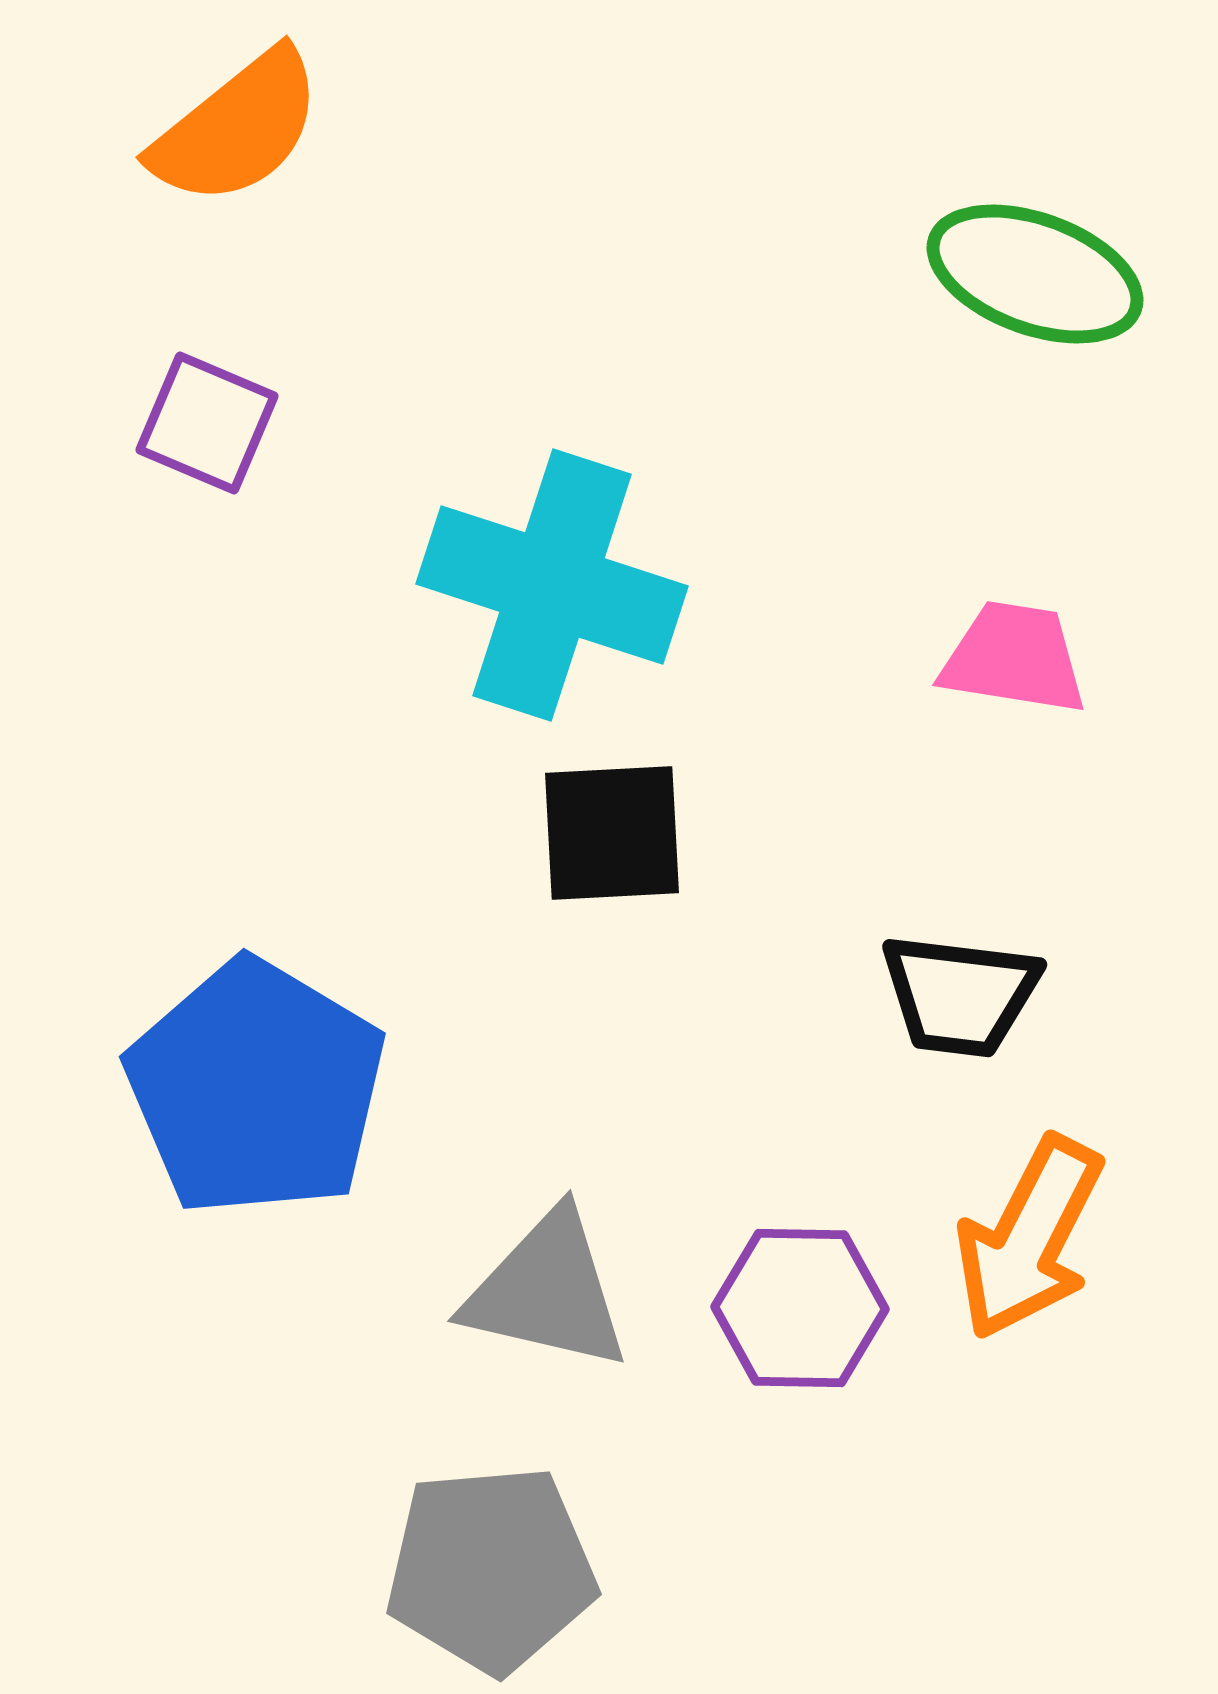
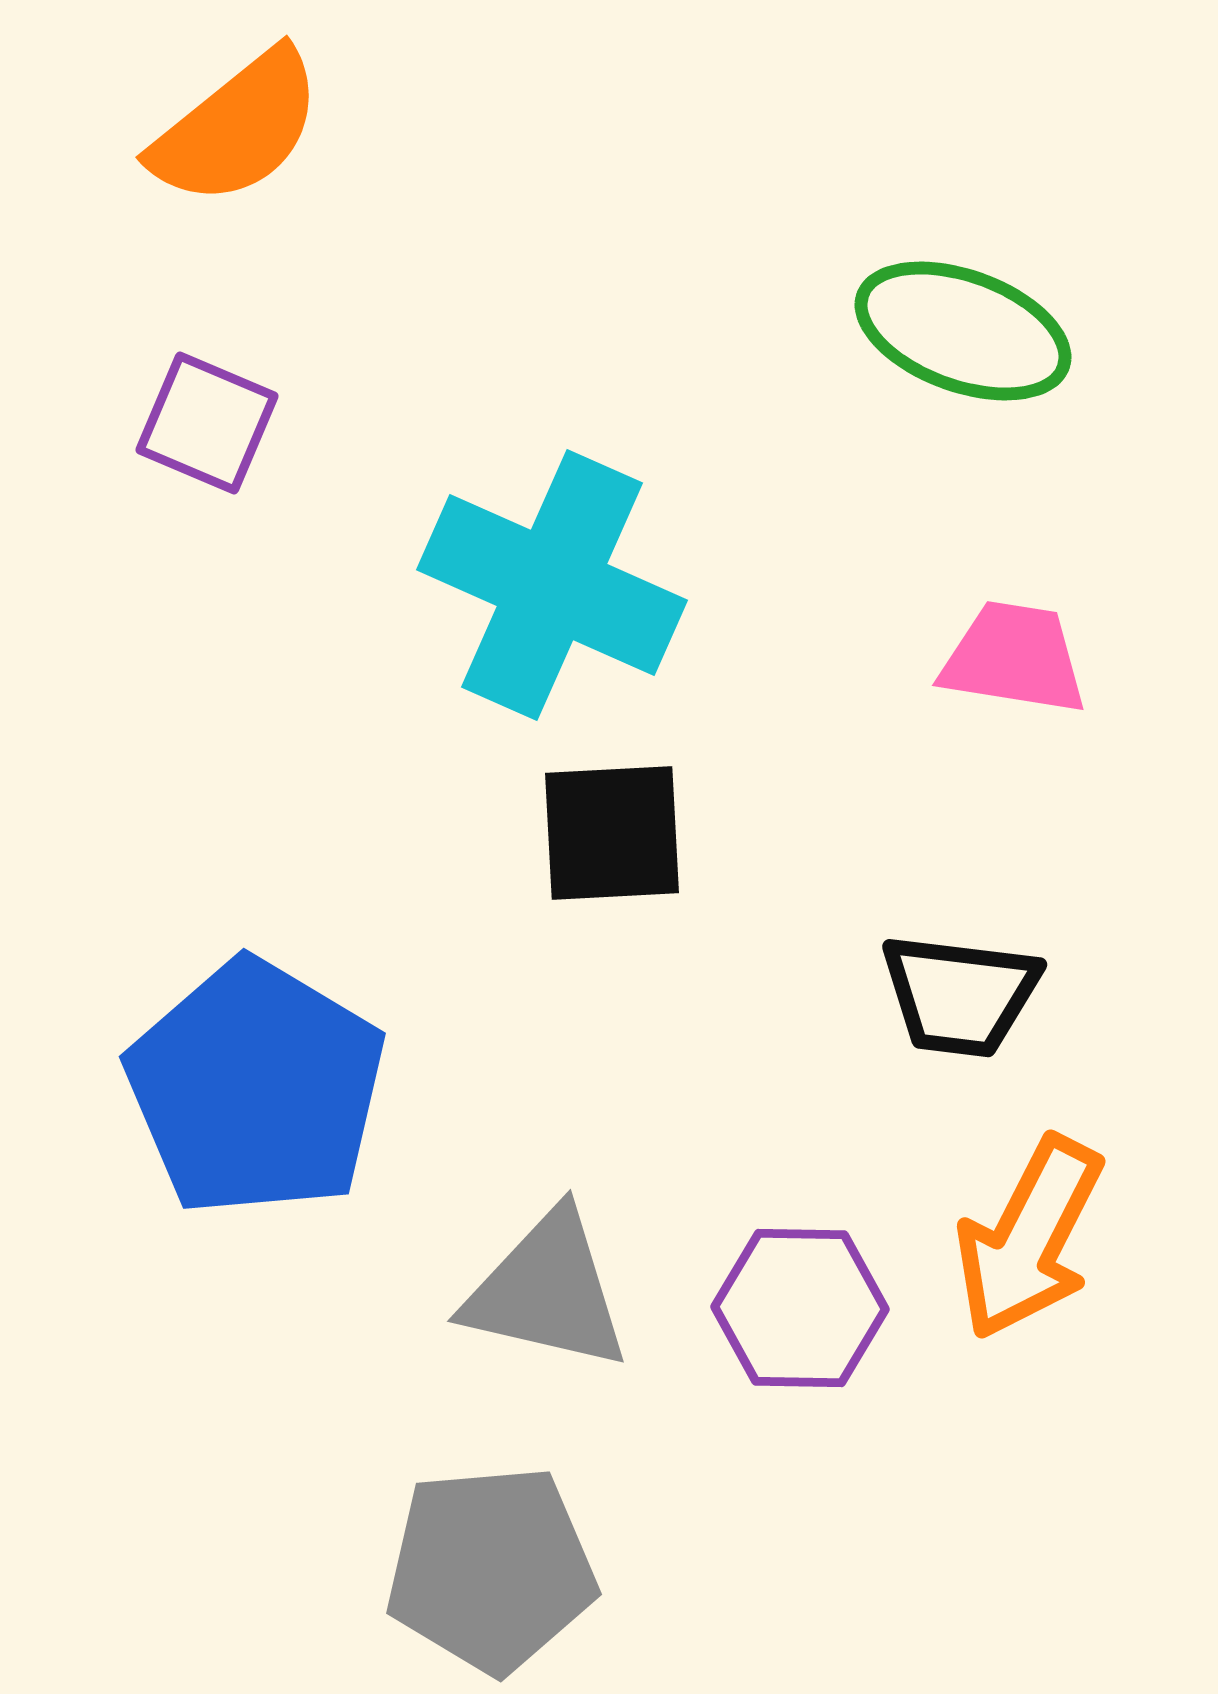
green ellipse: moved 72 px left, 57 px down
cyan cross: rotated 6 degrees clockwise
